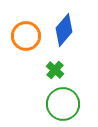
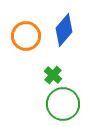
green cross: moved 2 px left, 5 px down
